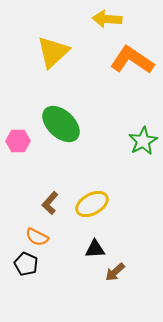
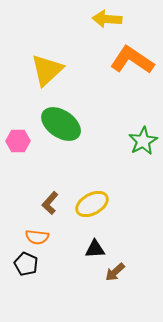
yellow triangle: moved 6 px left, 18 px down
green ellipse: rotated 9 degrees counterclockwise
orange semicircle: rotated 20 degrees counterclockwise
